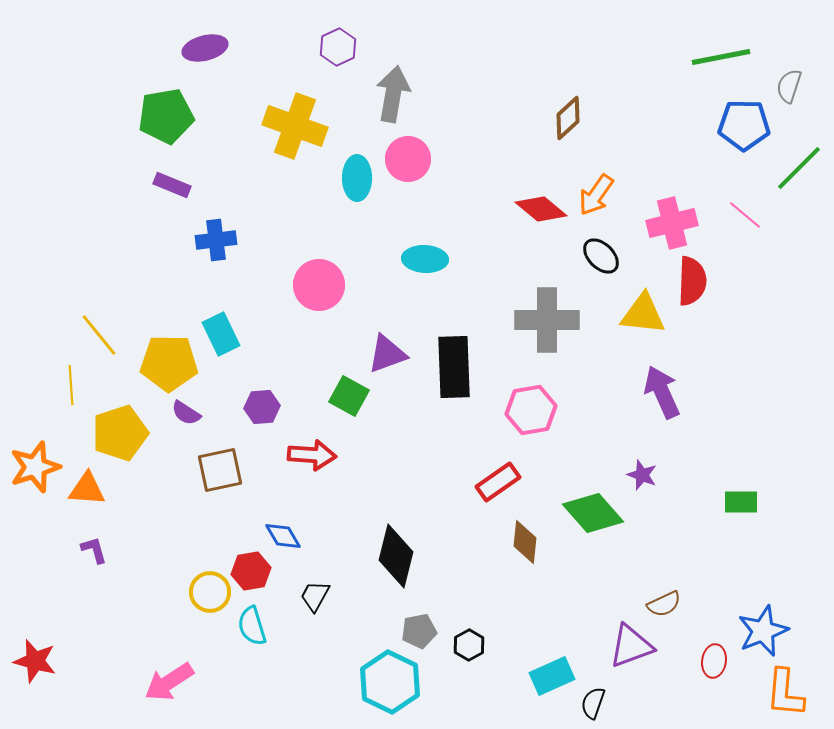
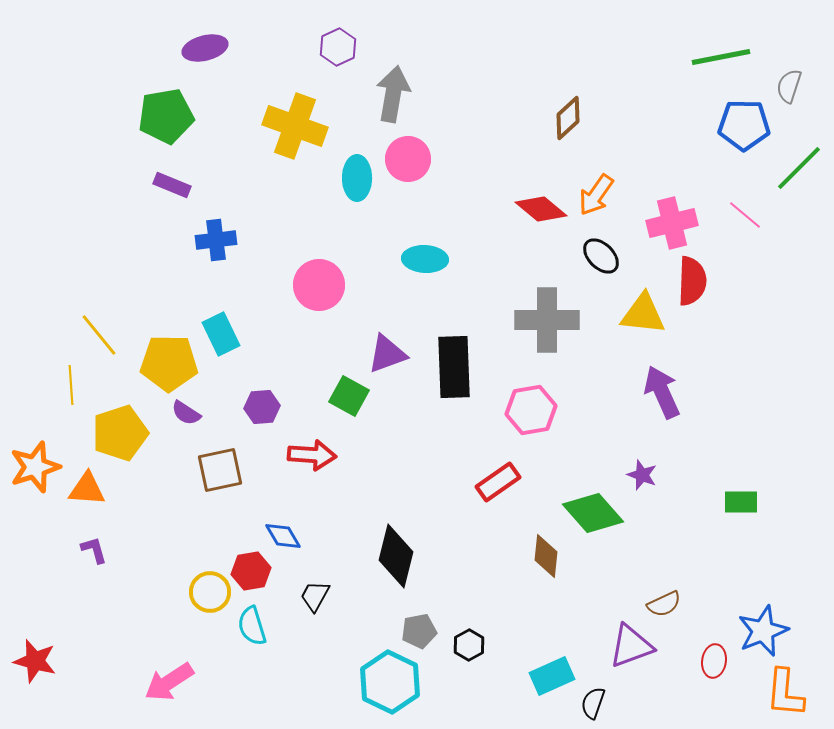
brown diamond at (525, 542): moved 21 px right, 14 px down
